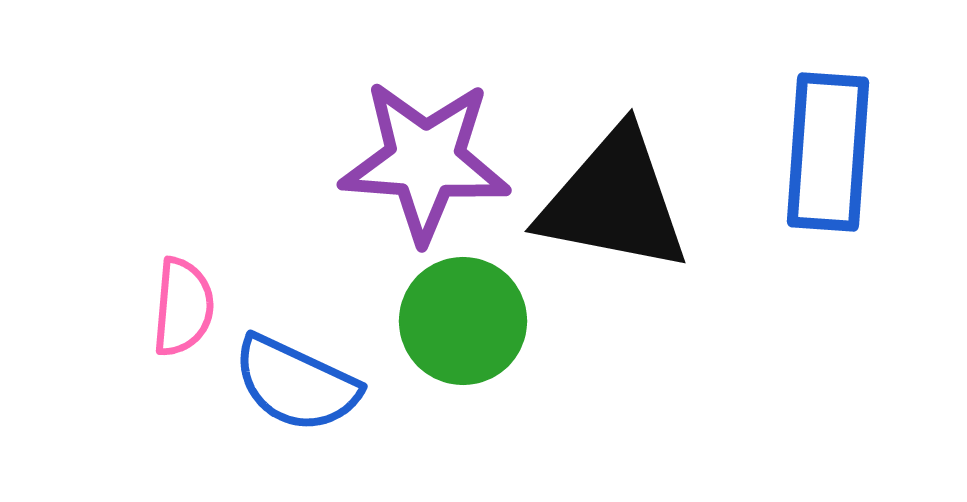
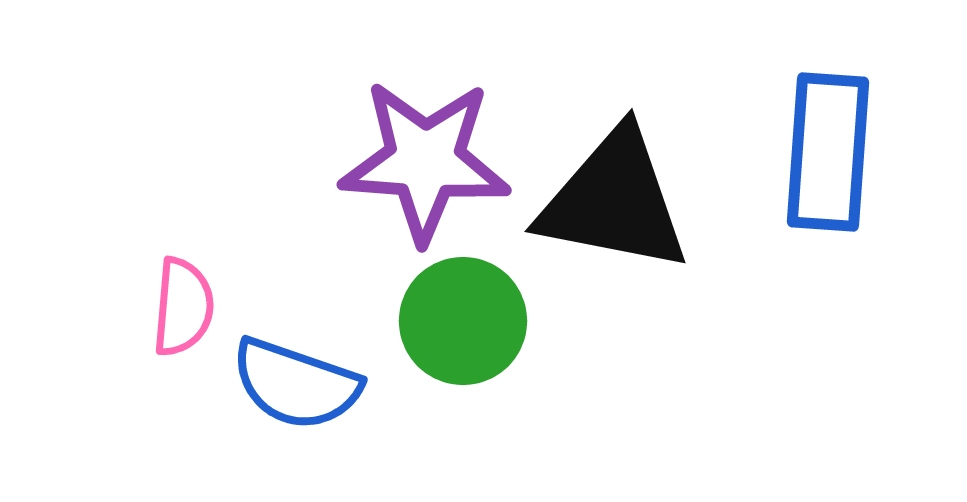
blue semicircle: rotated 6 degrees counterclockwise
